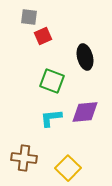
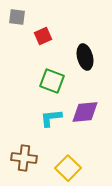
gray square: moved 12 px left
